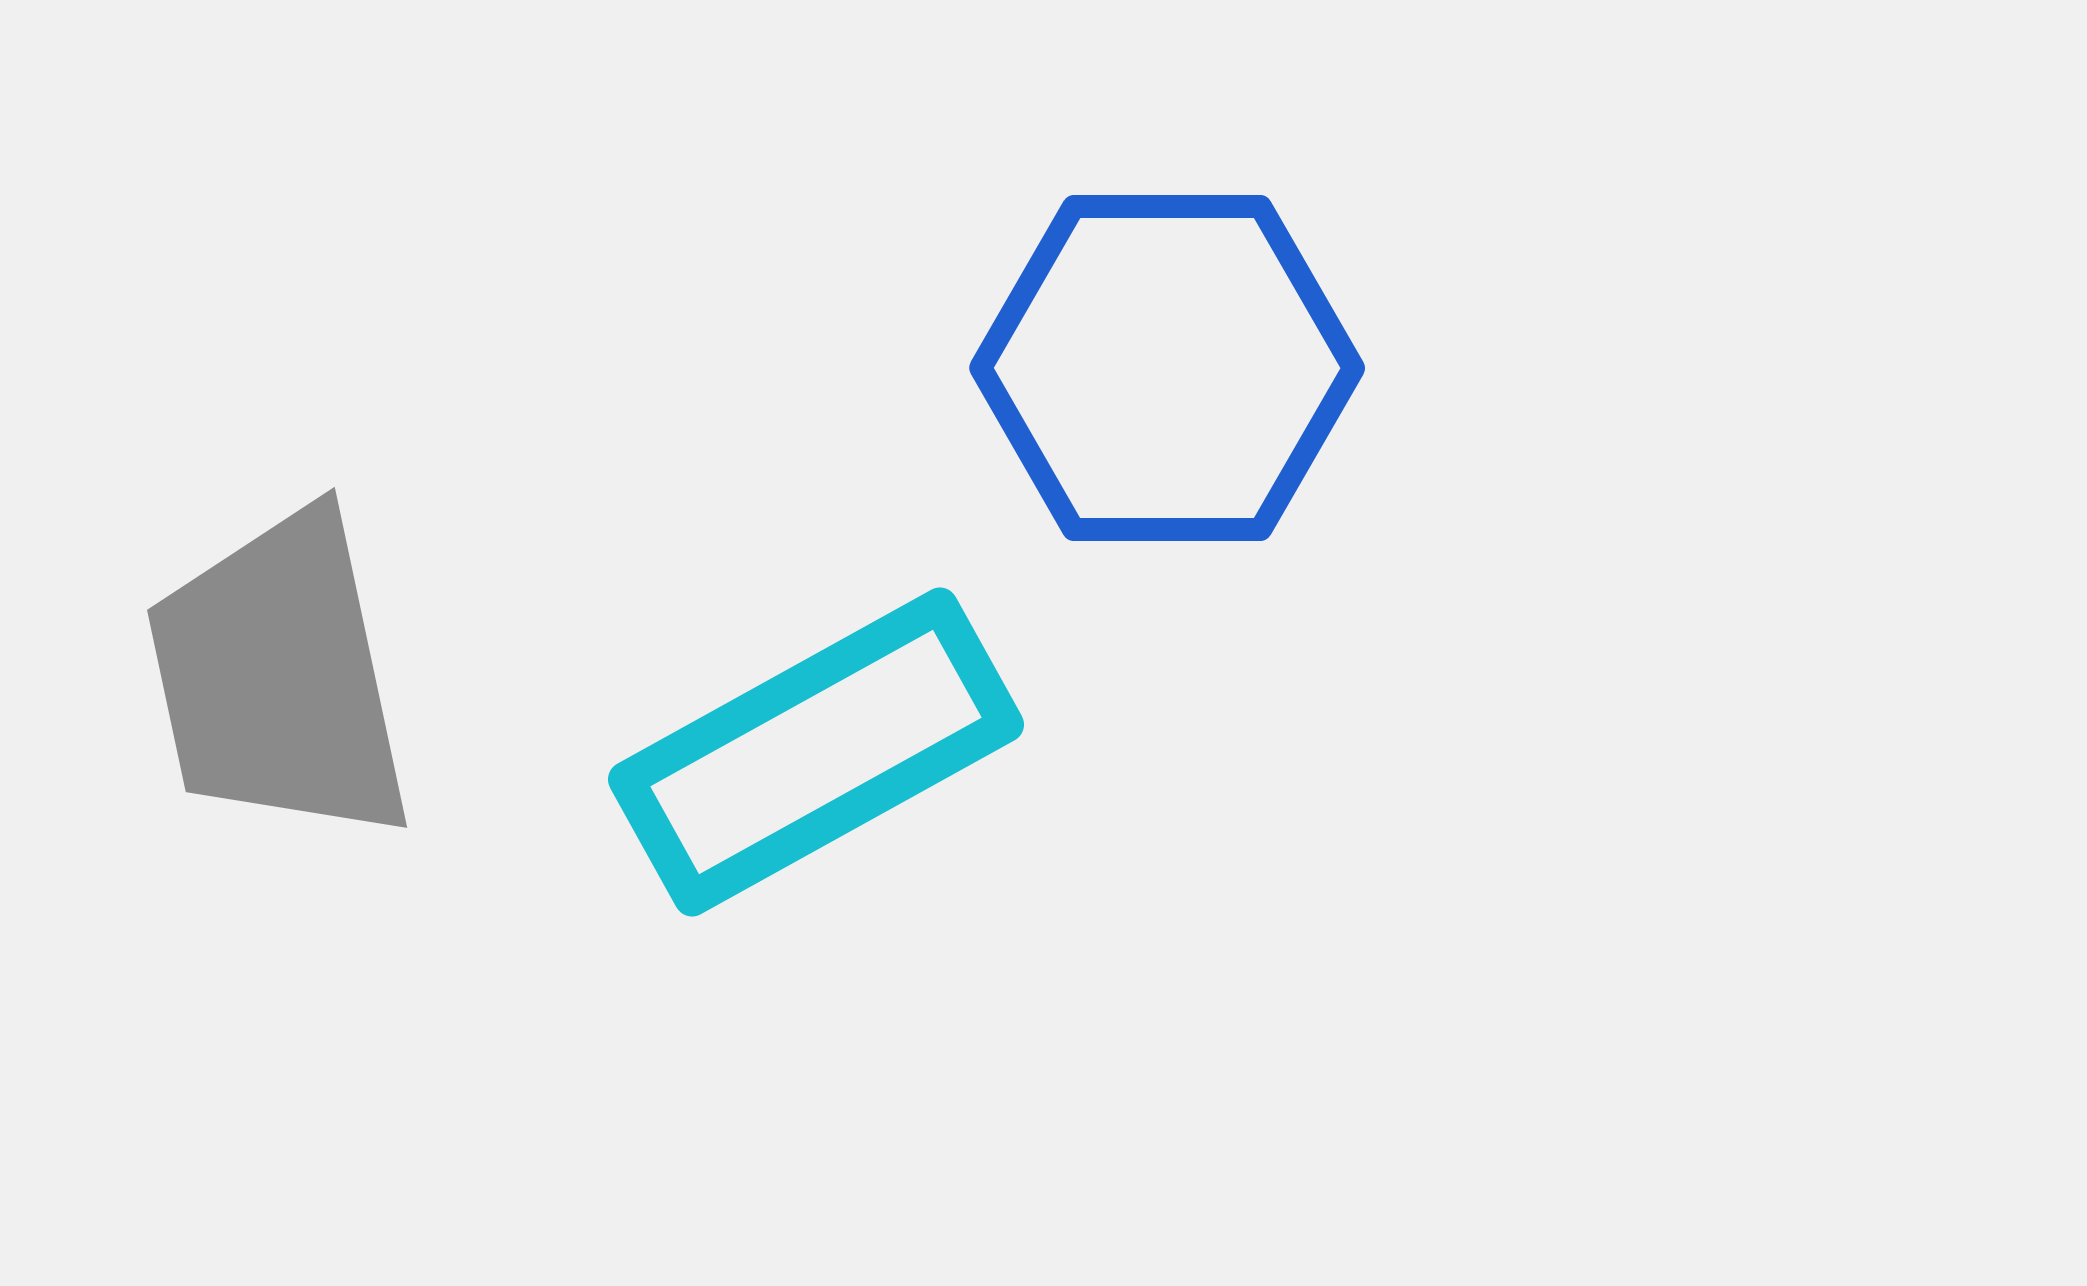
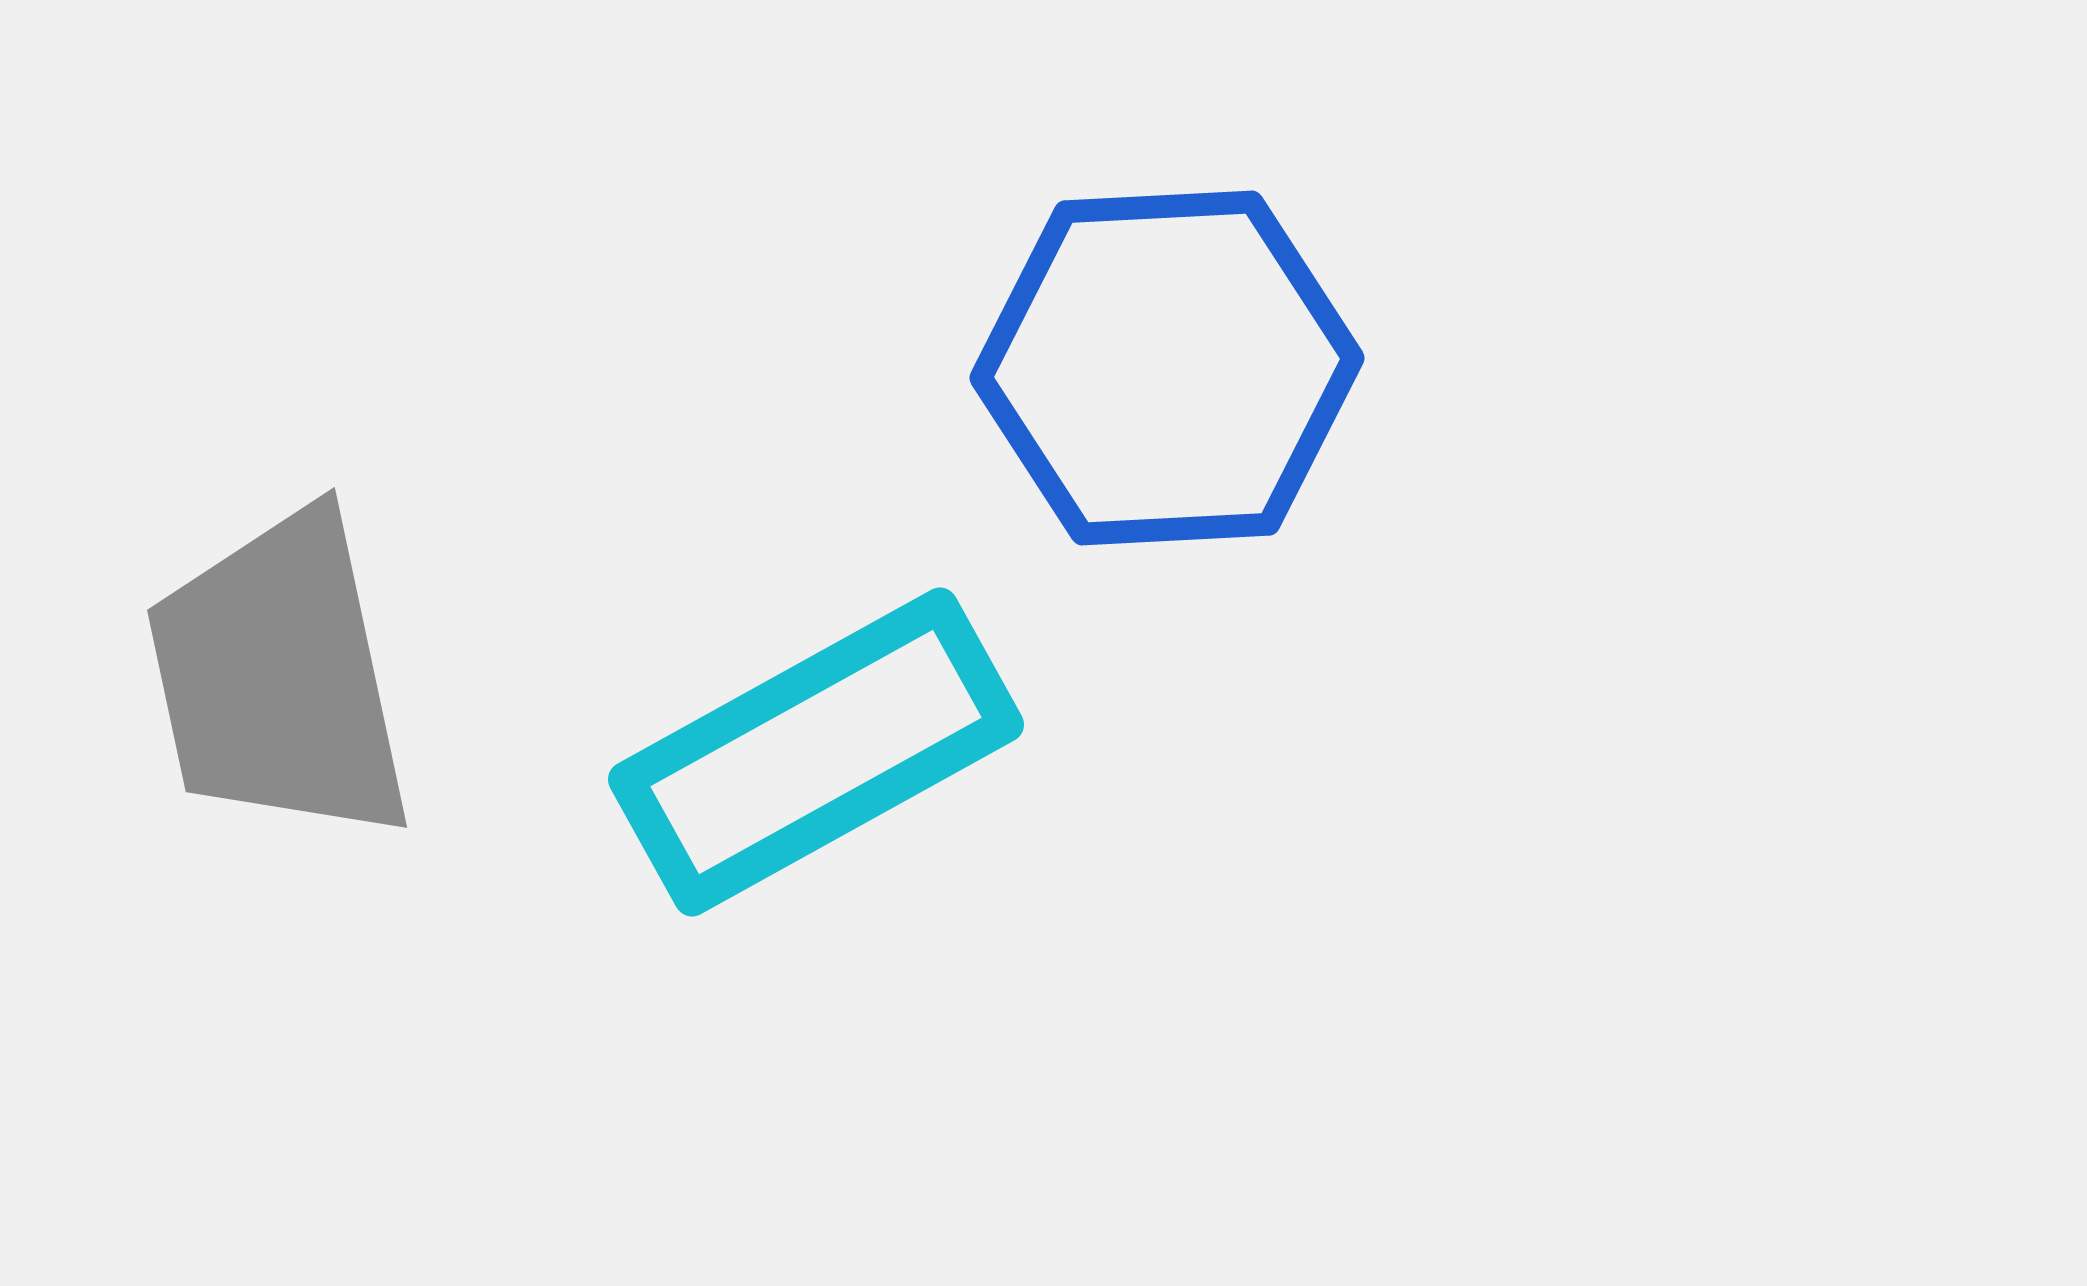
blue hexagon: rotated 3 degrees counterclockwise
